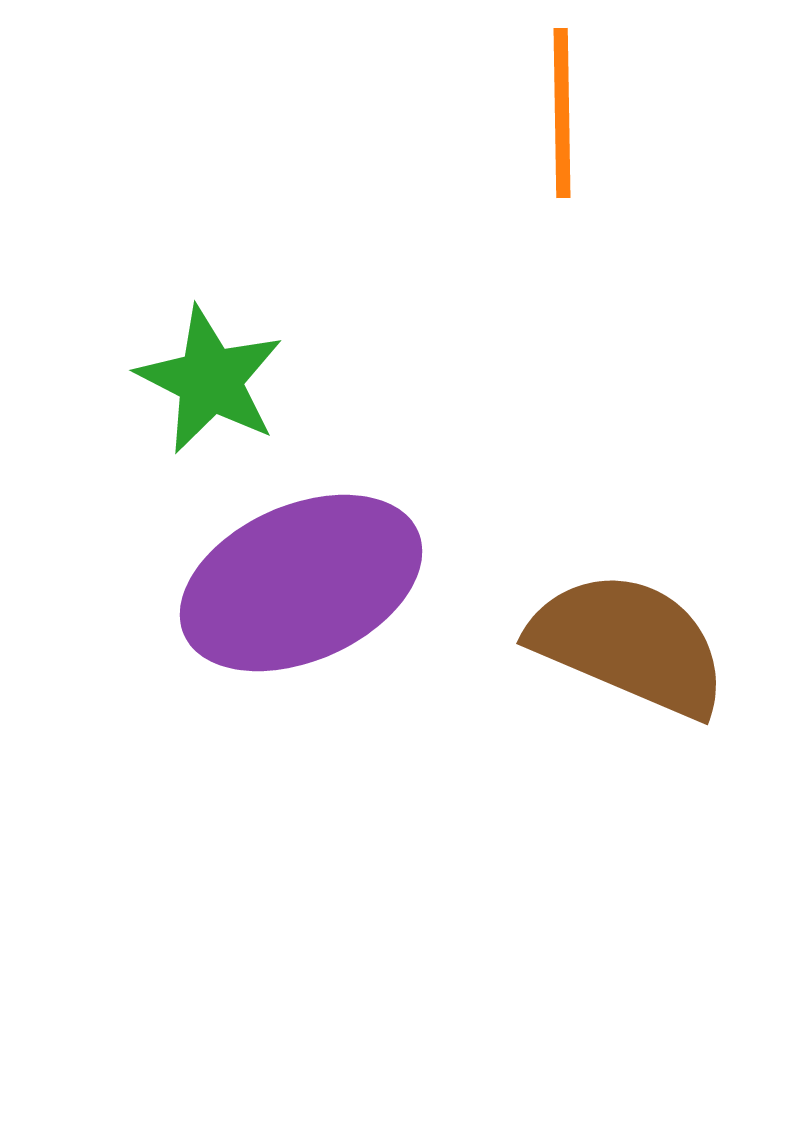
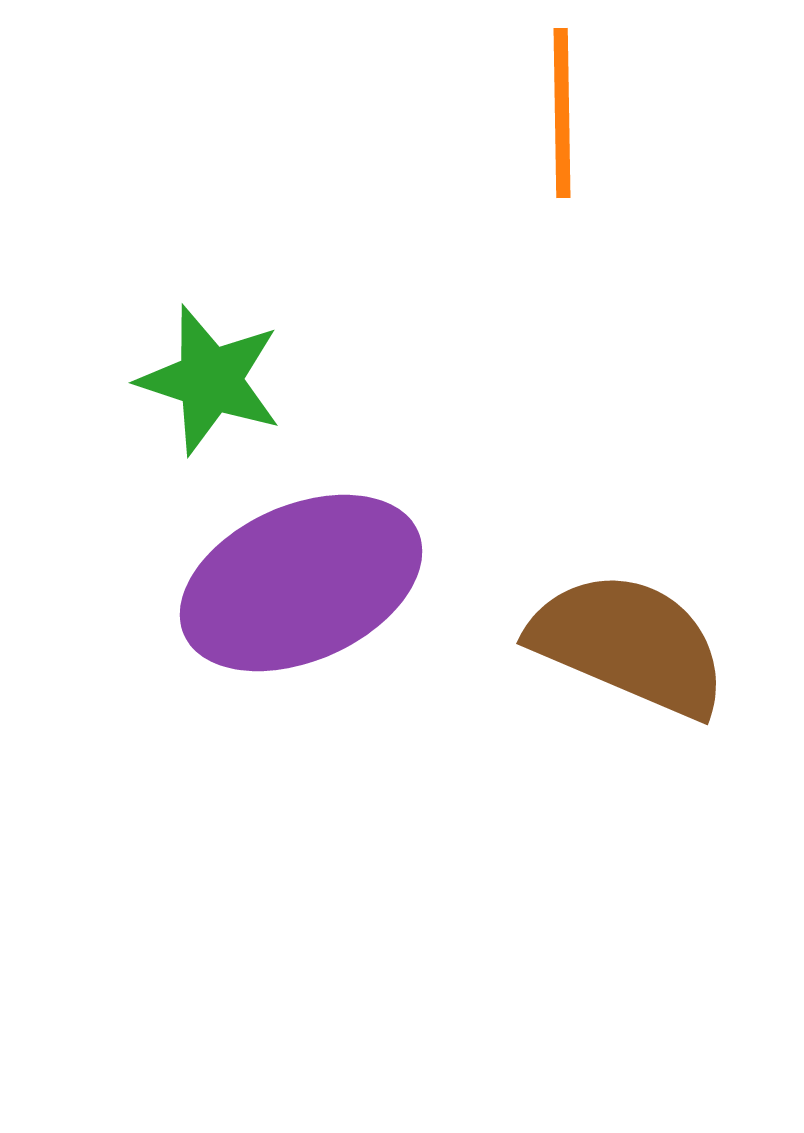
green star: rotated 9 degrees counterclockwise
